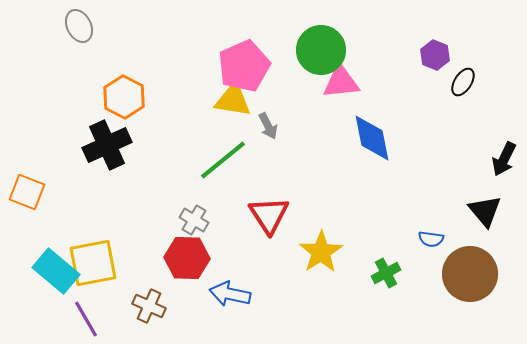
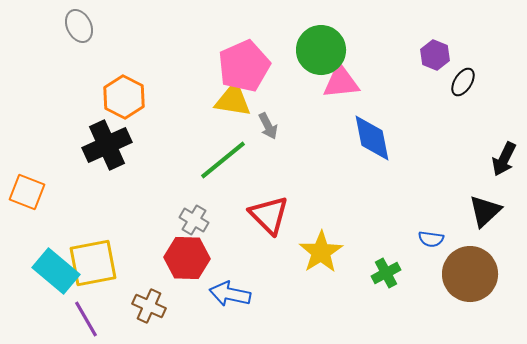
black triangle: rotated 27 degrees clockwise
red triangle: rotated 12 degrees counterclockwise
